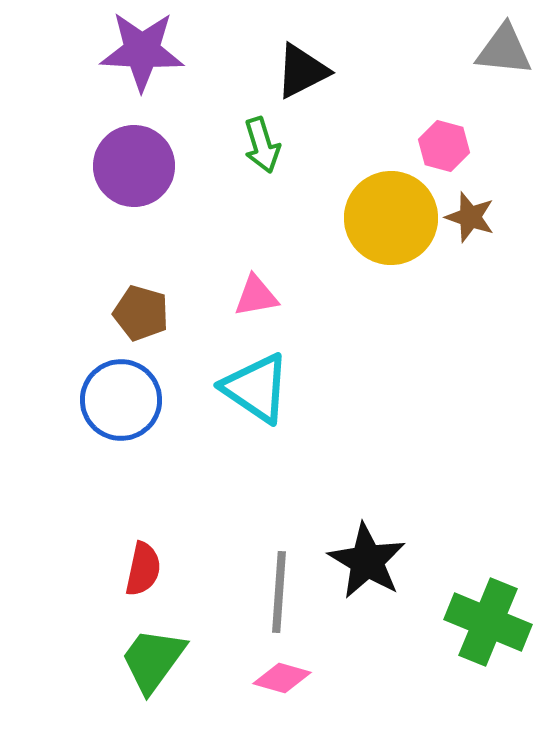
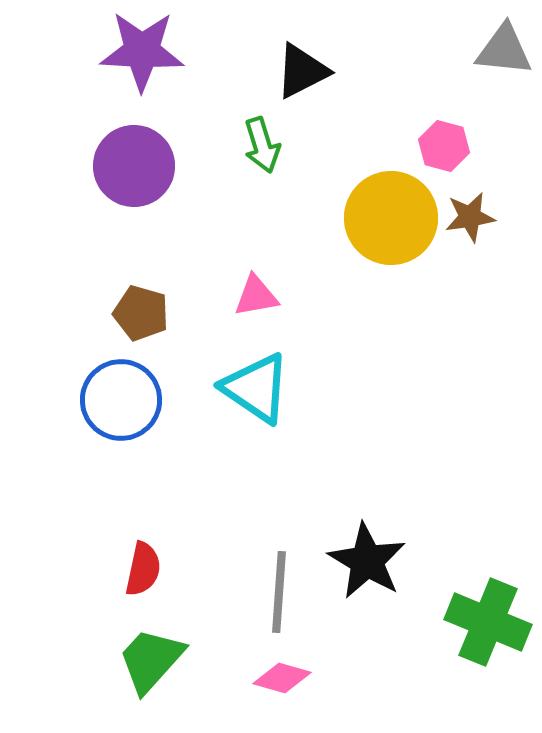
brown star: rotated 27 degrees counterclockwise
green trapezoid: moved 2 px left; rotated 6 degrees clockwise
